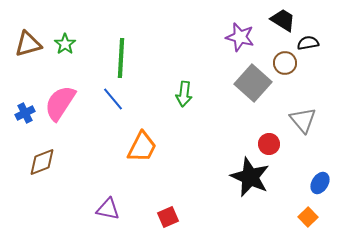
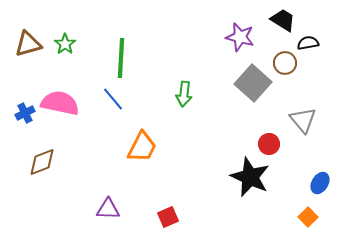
pink semicircle: rotated 69 degrees clockwise
purple triangle: rotated 10 degrees counterclockwise
